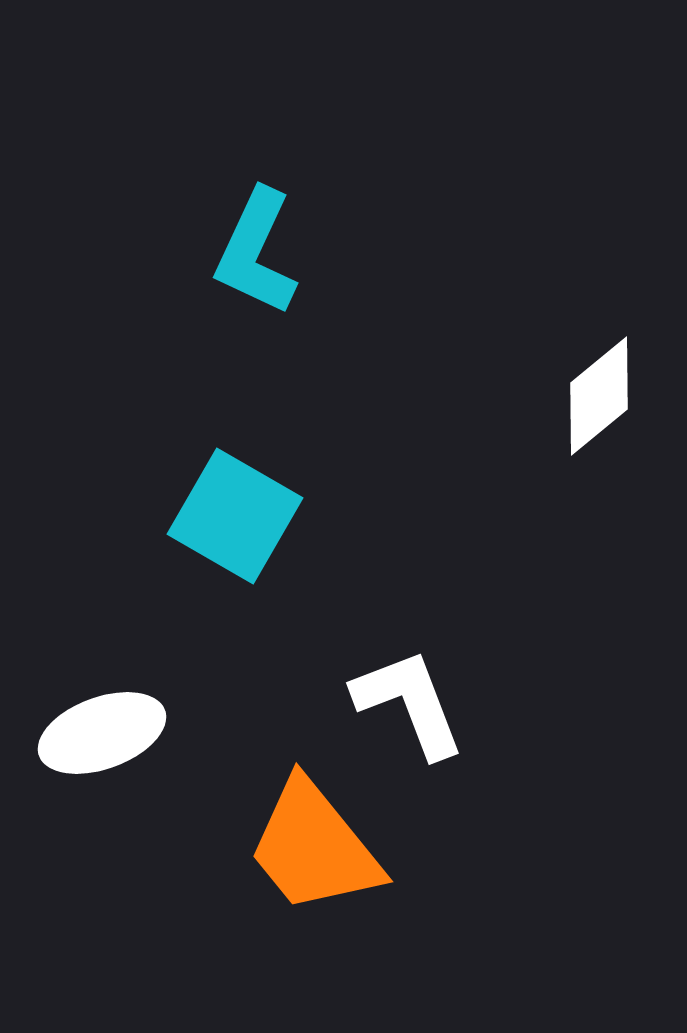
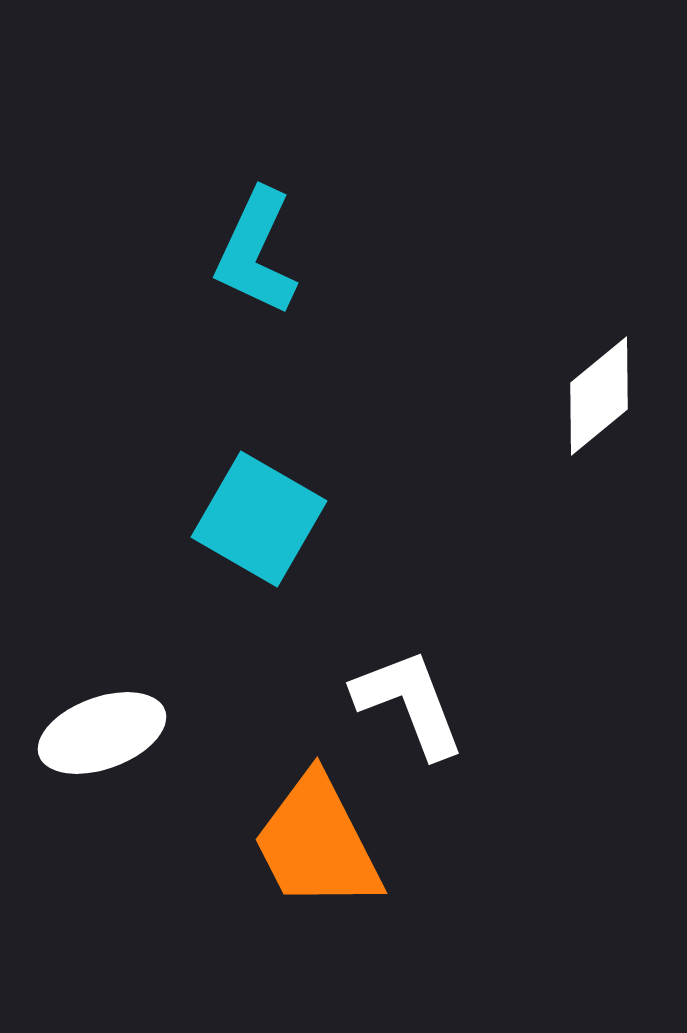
cyan square: moved 24 px right, 3 px down
orange trapezoid: moved 3 px right, 4 px up; rotated 12 degrees clockwise
